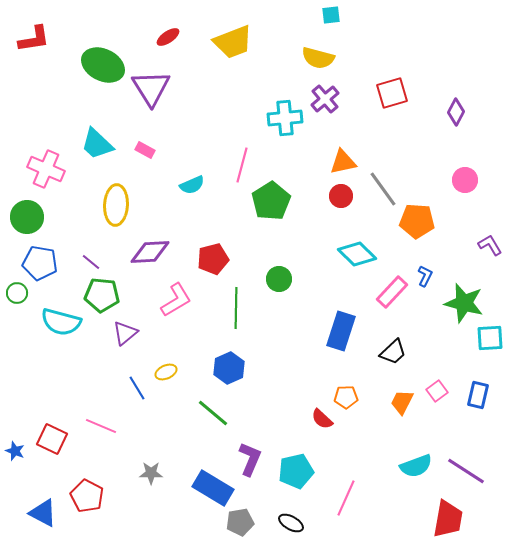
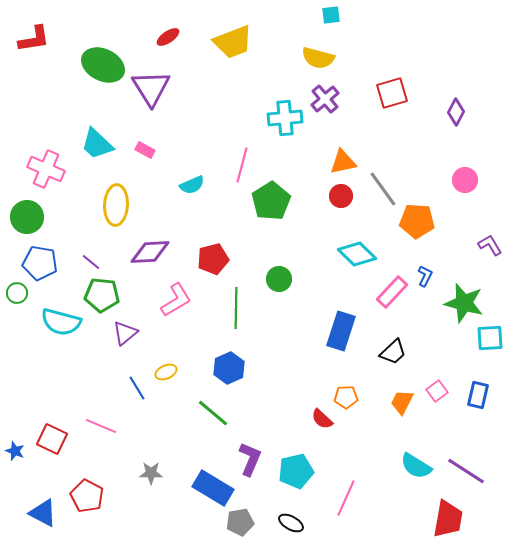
cyan semicircle at (416, 466): rotated 52 degrees clockwise
